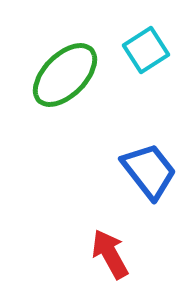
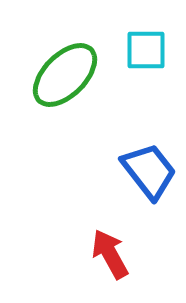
cyan square: rotated 33 degrees clockwise
